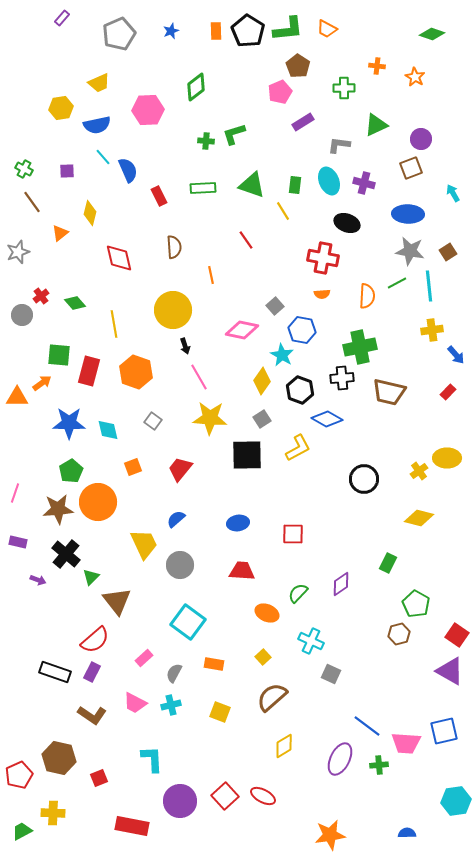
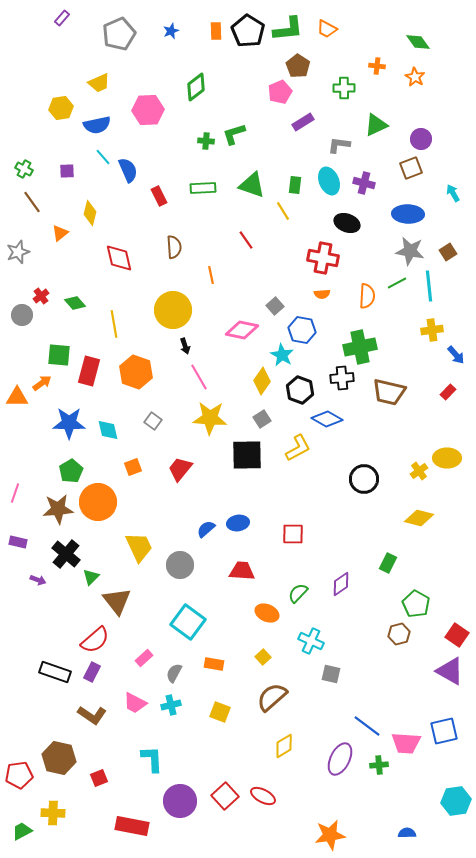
green diamond at (432, 34): moved 14 px left, 8 px down; rotated 35 degrees clockwise
blue semicircle at (176, 519): moved 30 px right, 10 px down
yellow trapezoid at (144, 544): moved 5 px left, 3 px down
gray square at (331, 674): rotated 12 degrees counterclockwise
red pentagon at (19, 775): rotated 16 degrees clockwise
